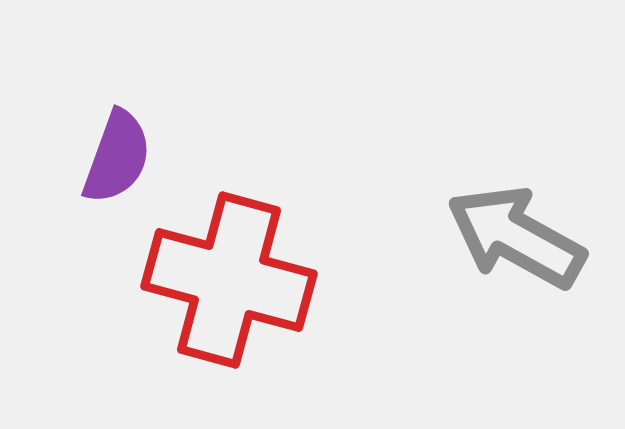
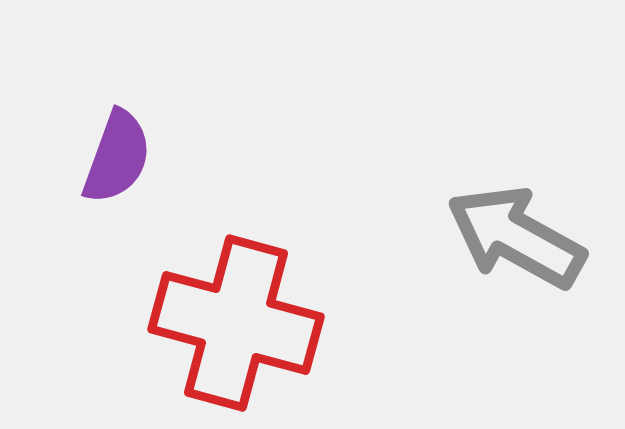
red cross: moved 7 px right, 43 px down
